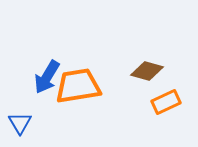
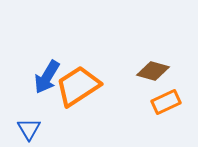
brown diamond: moved 6 px right
orange trapezoid: rotated 24 degrees counterclockwise
blue triangle: moved 9 px right, 6 px down
